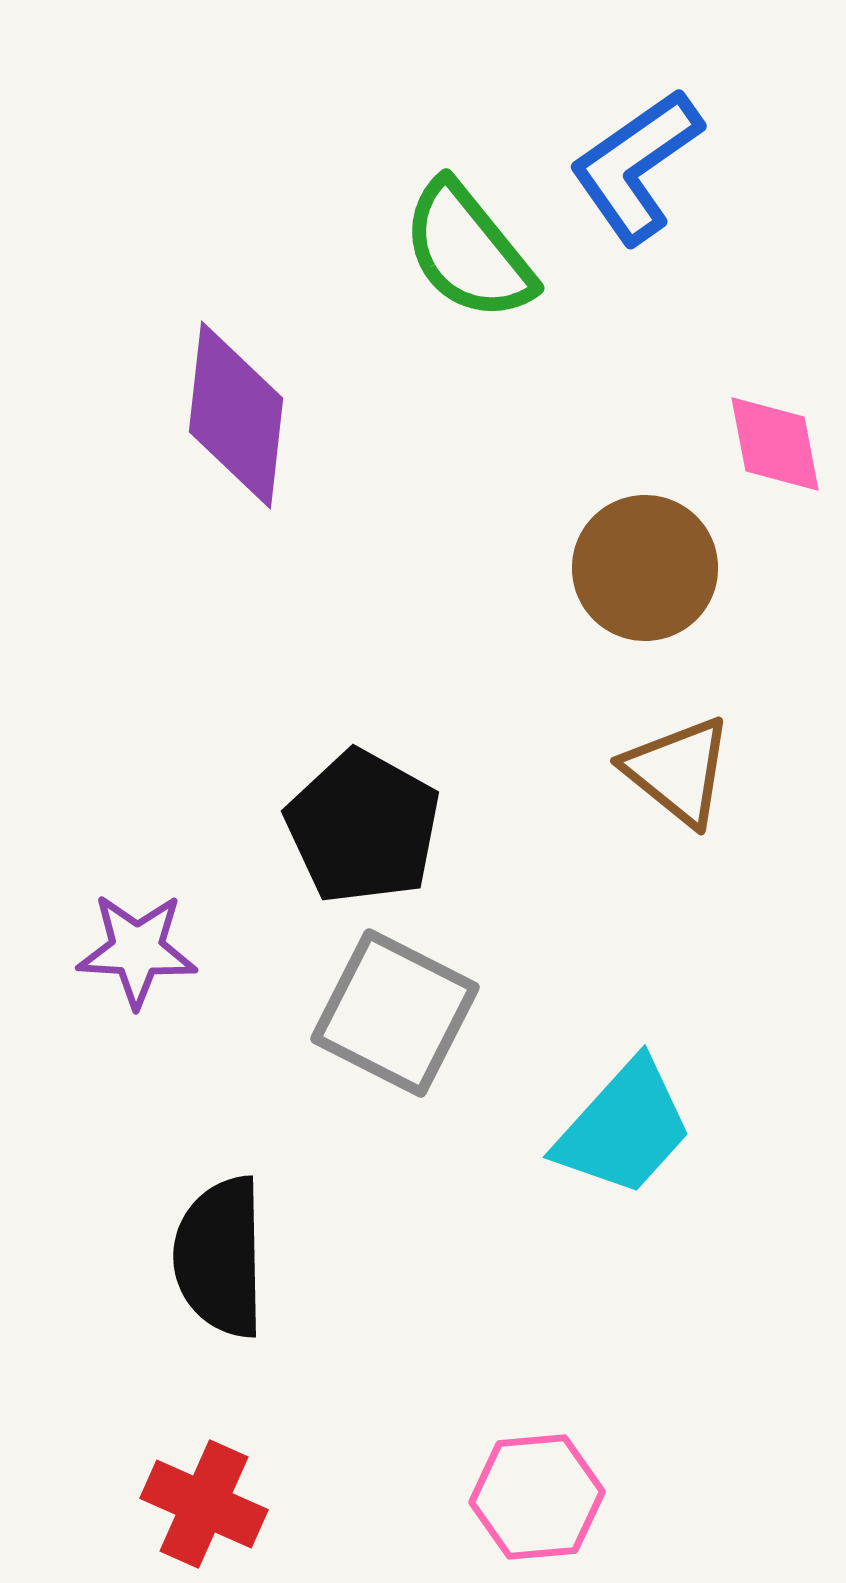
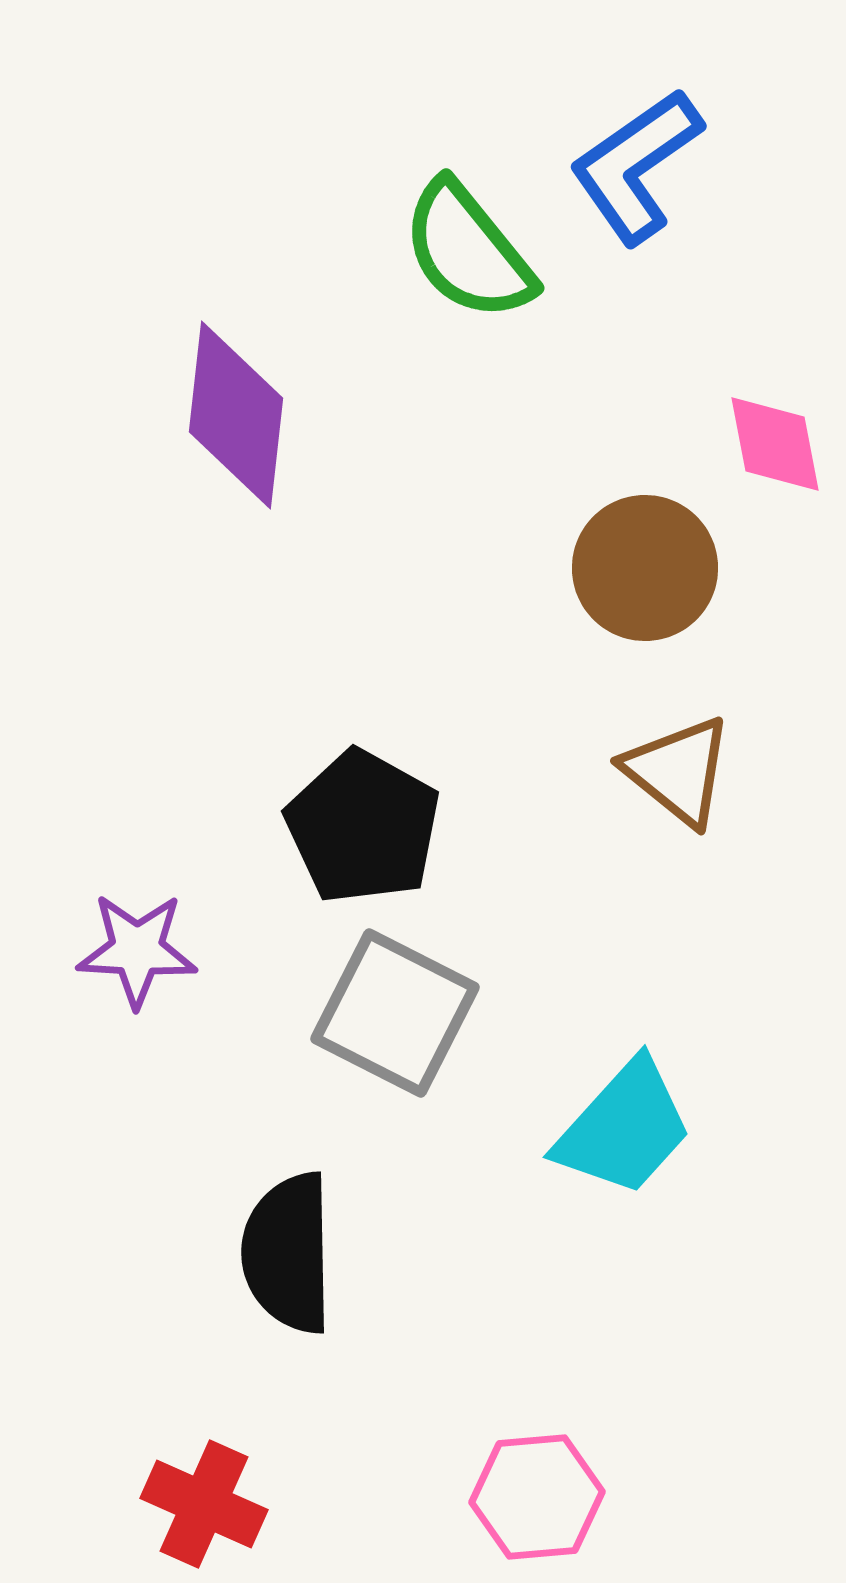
black semicircle: moved 68 px right, 4 px up
